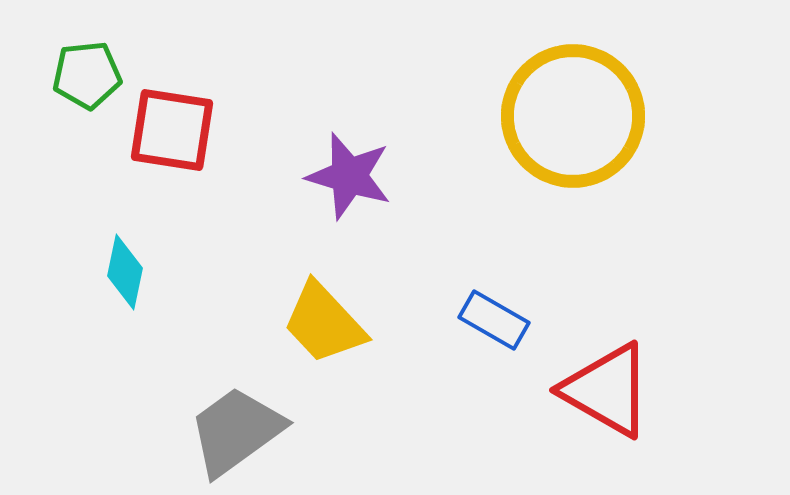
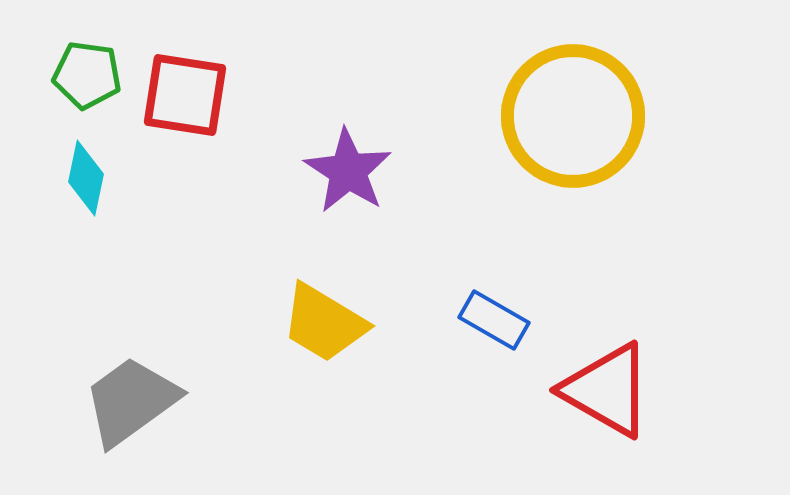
green pentagon: rotated 14 degrees clockwise
red square: moved 13 px right, 35 px up
purple star: moved 1 px left, 5 px up; rotated 16 degrees clockwise
cyan diamond: moved 39 px left, 94 px up
yellow trapezoid: rotated 16 degrees counterclockwise
gray trapezoid: moved 105 px left, 30 px up
